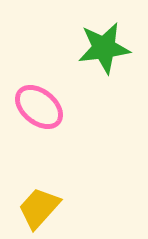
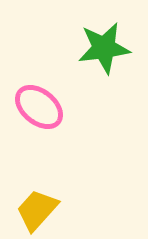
yellow trapezoid: moved 2 px left, 2 px down
